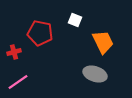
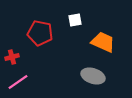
white square: rotated 32 degrees counterclockwise
orange trapezoid: rotated 40 degrees counterclockwise
red cross: moved 2 px left, 5 px down
gray ellipse: moved 2 px left, 2 px down
